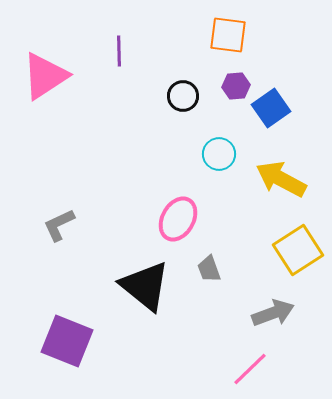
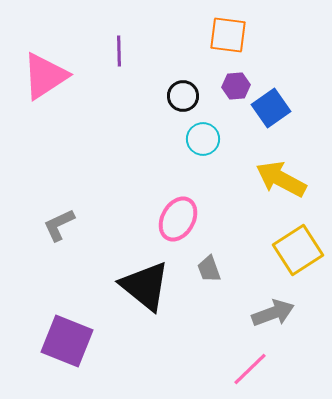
cyan circle: moved 16 px left, 15 px up
